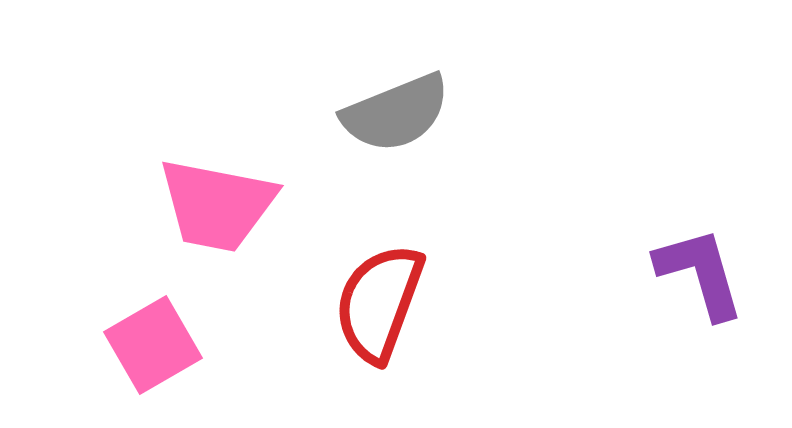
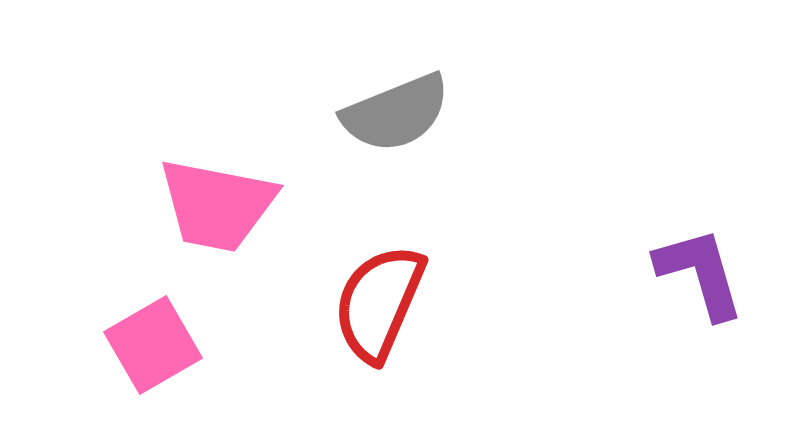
red semicircle: rotated 3 degrees clockwise
